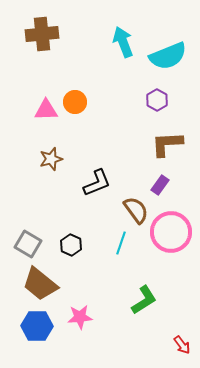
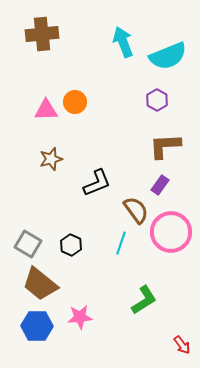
brown L-shape: moved 2 px left, 2 px down
